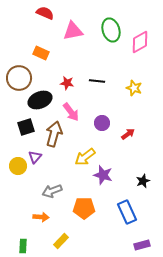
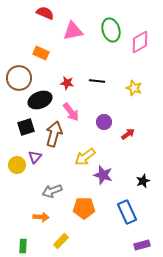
purple circle: moved 2 px right, 1 px up
yellow circle: moved 1 px left, 1 px up
